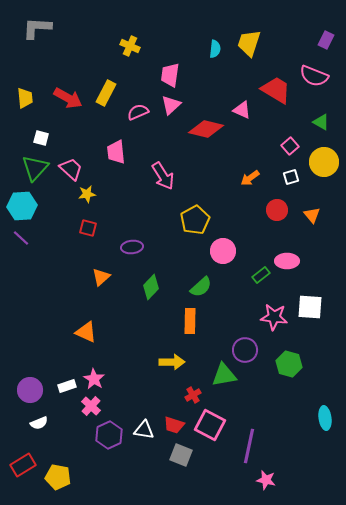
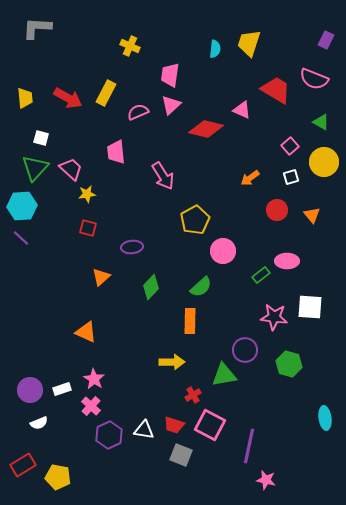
pink semicircle at (314, 76): moved 3 px down
white rectangle at (67, 386): moved 5 px left, 3 px down
